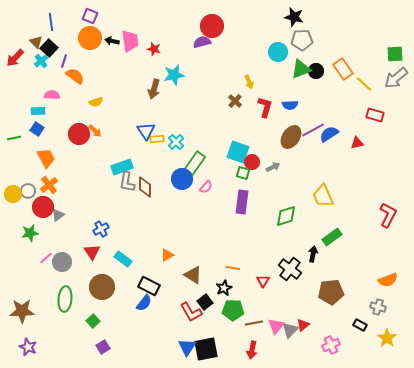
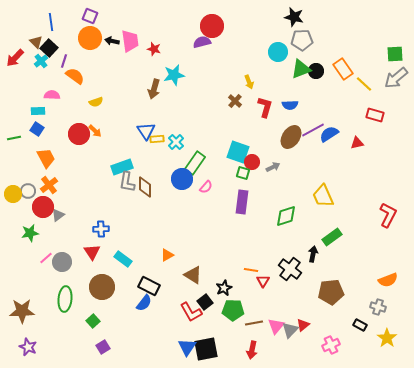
blue cross at (101, 229): rotated 28 degrees clockwise
orange line at (233, 268): moved 18 px right, 2 px down
